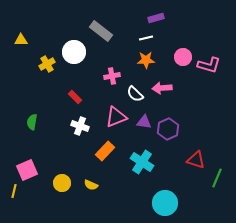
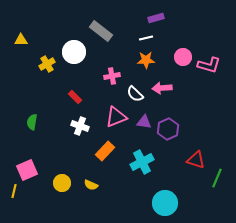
cyan cross: rotated 30 degrees clockwise
